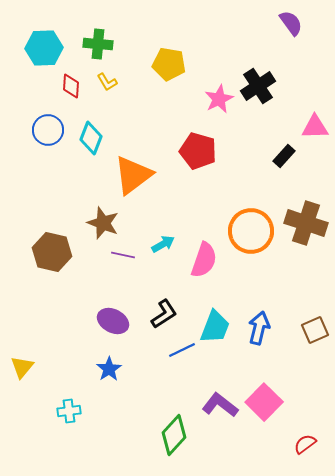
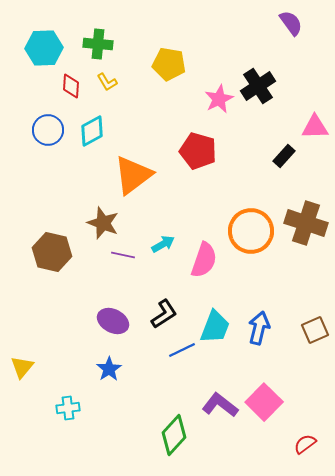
cyan diamond: moved 1 px right, 7 px up; rotated 40 degrees clockwise
cyan cross: moved 1 px left, 3 px up
